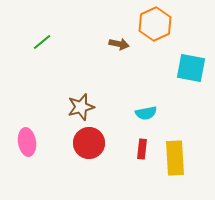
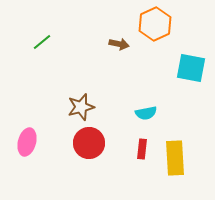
pink ellipse: rotated 24 degrees clockwise
